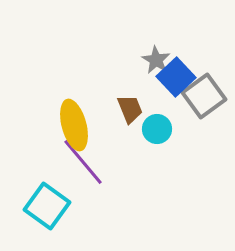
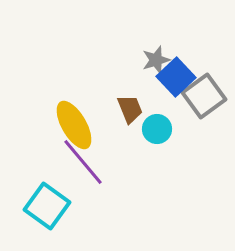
gray star: rotated 24 degrees clockwise
yellow ellipse: rotated 15 degrees counterclockwise
